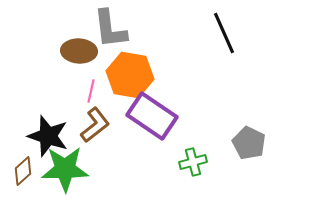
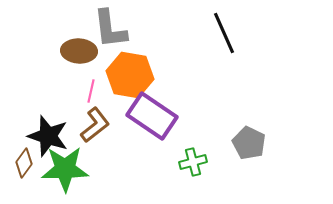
brown diamond: moved 1 px right, 8 px up; rotated 12 degrees counterclockwise
